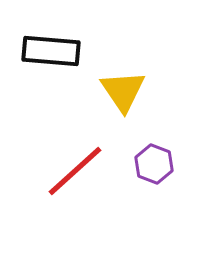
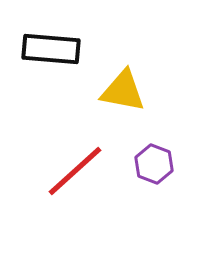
black rectangle: moved 2 px up
yellow triangle: rotated 45 degrees counterclockwise
